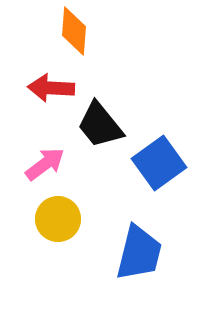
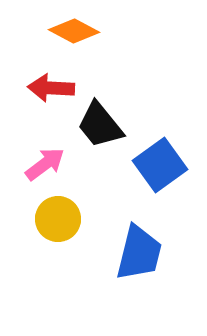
orange diamond: rotated 66 degrees counterclockwise
blue square: moved 1 px right, 2 px down
